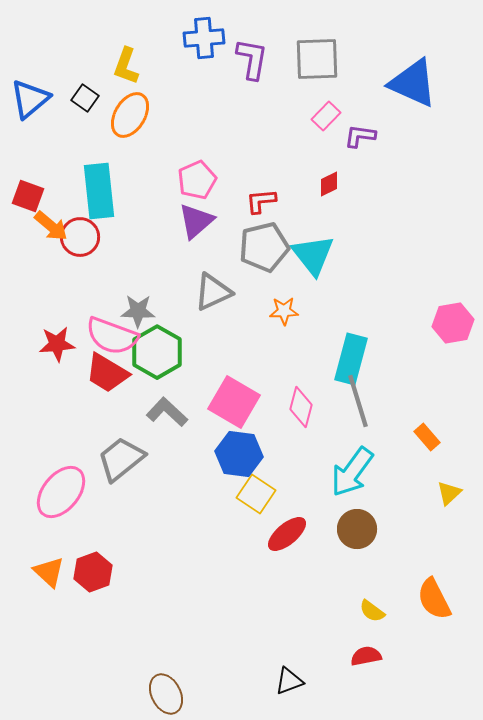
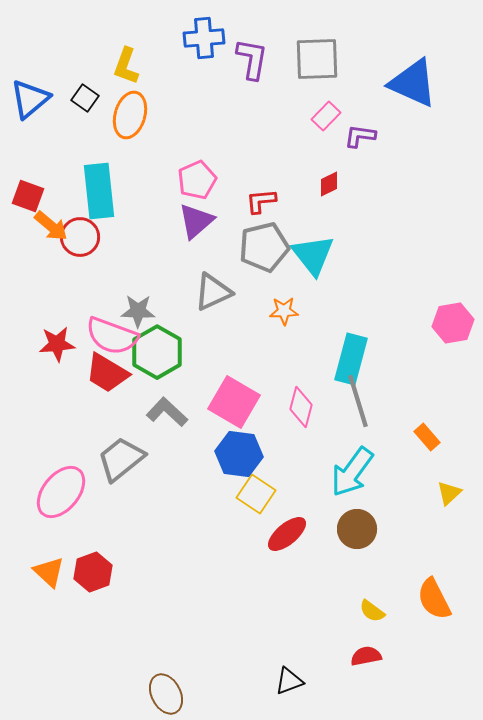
orange ellipse at (130, 115): rotated 15 degrees counterclockwise
